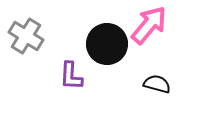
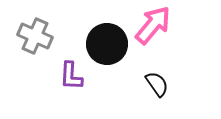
pink arrow: moved 4 px right
gray cross: moved 9 px right; rotated 8 degrees counterclockwise
black semicircle: rotated 40 degrees clockwise
